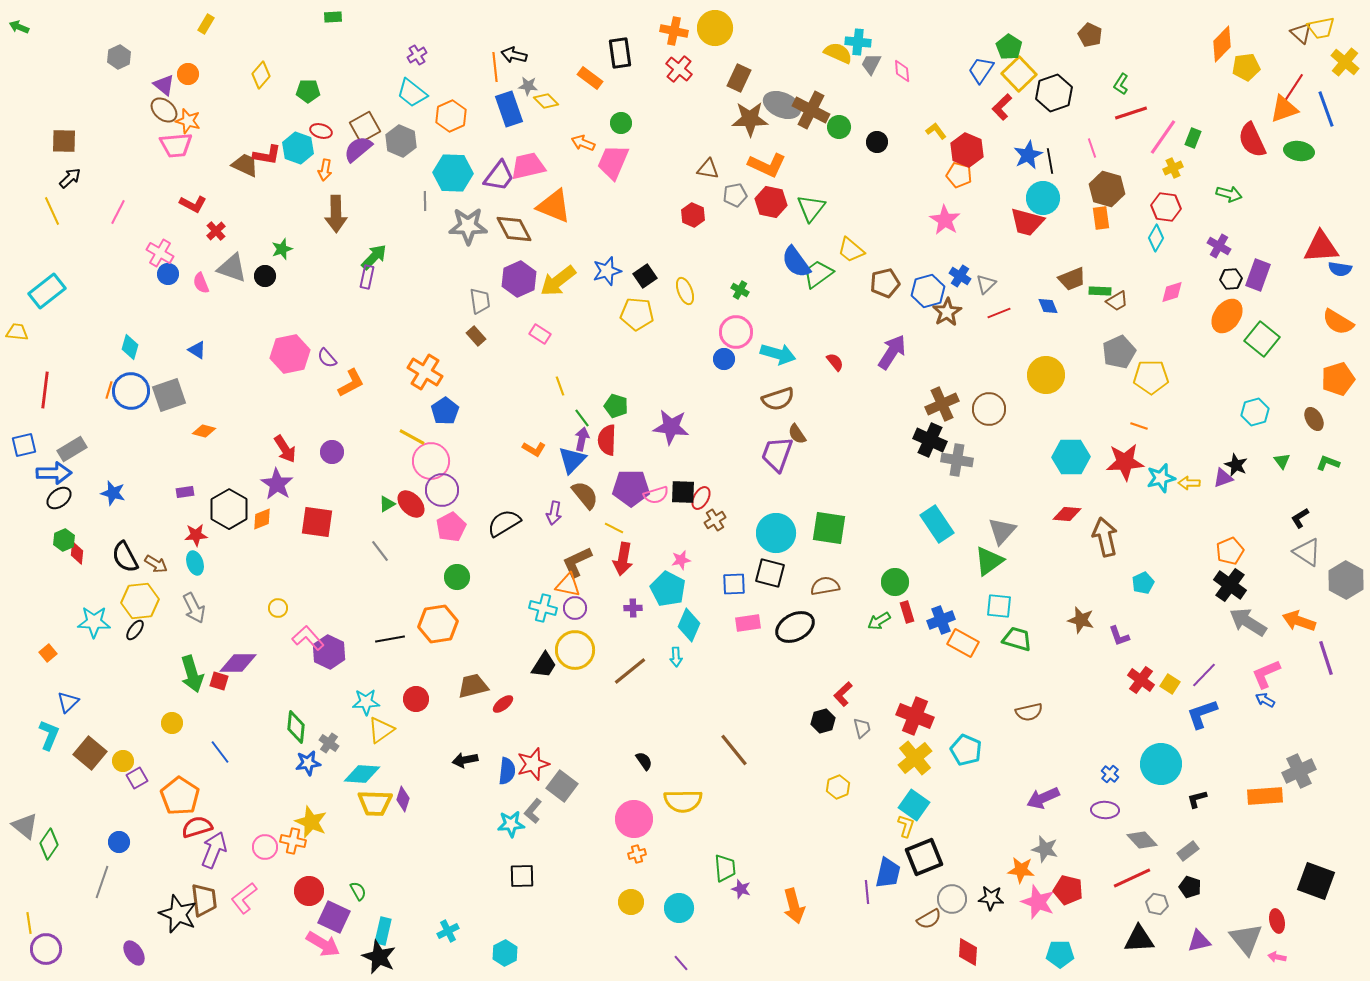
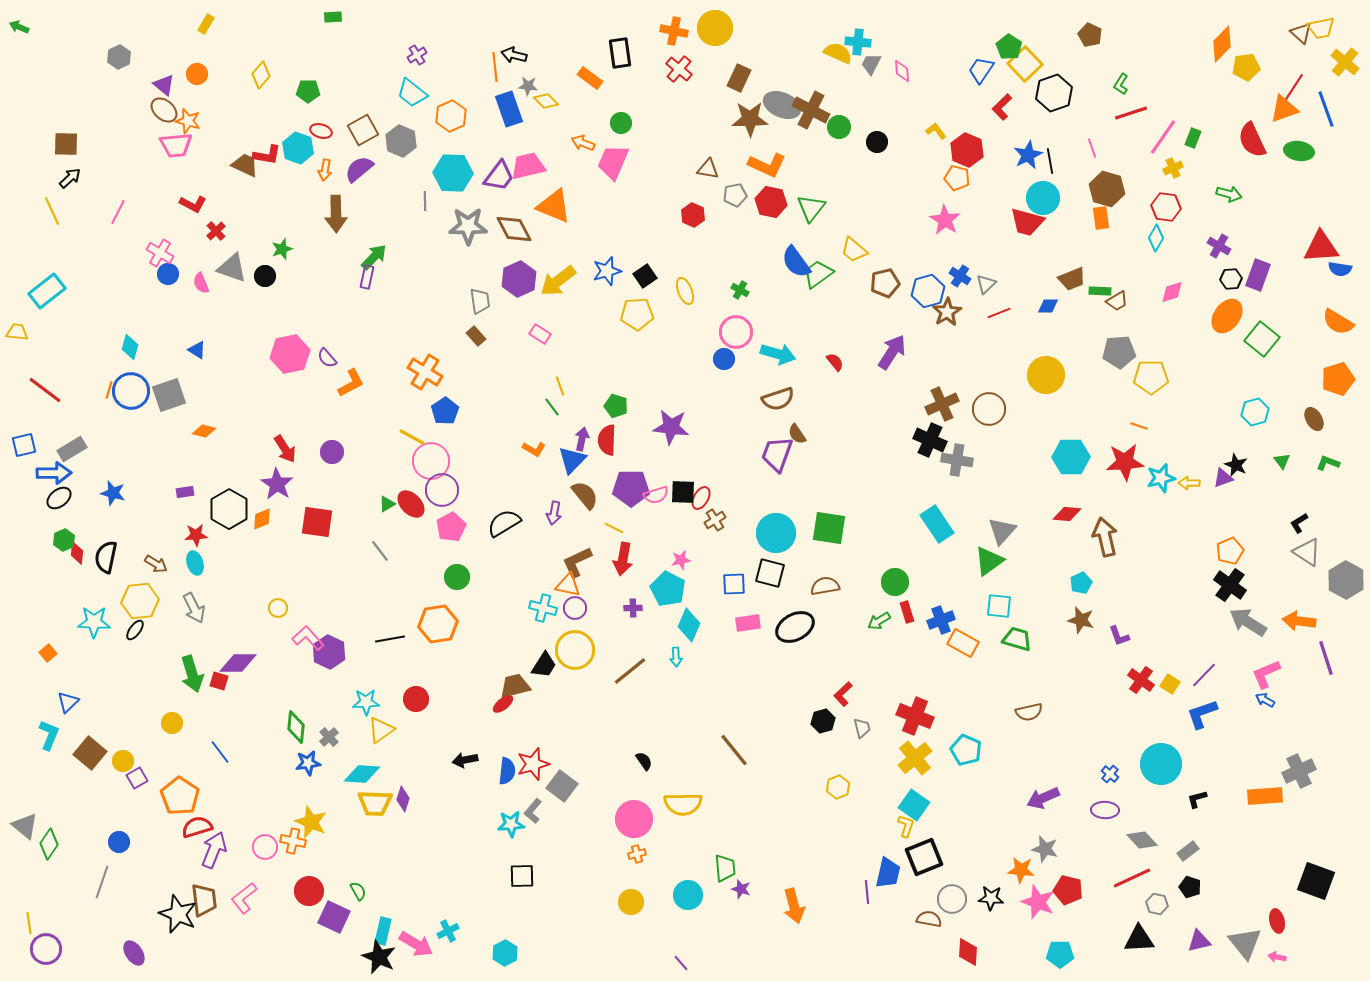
orange circle at (188, 74): moved 9 px right
yellow square at (1019, 74): moved 6 px right, 10 px up
brown square at (365, 127): moved 2 px left, 3 px down
brown square at (64, 141): moved 2 px right, 3 px down
purple semicircle at (358, 149): moved 1 px right, 20 px down
orange pentagon at (959, 175): moved 2 px left, 3 px down
yellow trapezoid at (851, 250): moved 3 px right
blue diamond at (1048, 306): rotated 70 degrees counterclockwise
yellow pentagon at (637, 314): rotated 8 degrees counterclockwise
gray pentagon at (1119, 352): rotated 20 degrees clockwise
red line at (45, 390): rotated 60 degrees counterclockwise
green line at (582, 418): moved 30 px left, 11 px up
black L-shape at (1300, 518): moved 1 px left, 5 px down
black semicircle at (125, 557): moved 19 px left; rotated 40 degrees clockwise
cyan pentagon at (1143, 583): moved 62 px left
orange arrow at (1299, 621): rotated 12 degrees counterclockwise
brown trapezoid at (473, 686): moved 42 px right
gray cross at (329, 743): moved 6 px up; rotated 12 degrees clockwise
yellow semicircle at (683, 801): moved 3 px down
cyan circle at (679, 908): moved 9 px right, 13 px up
brown semicircle at (929, 919): rotated 140 degrees counterclockwise
gray triangle at (1246, 939): moved 1 px left, 4 px down
pink arrow at (323, 944): moved 93 px right
